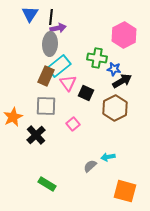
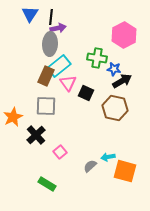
brown hexagon: rotated 20 degrees counterclockwise
pink square: moved 13 px left, 28 px down
orange square: moved 20 px up
